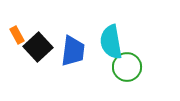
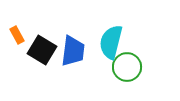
cyan semicircle: rotated 24 degrees clockwise
black square: moved 4 px right, 3 px down; rotated 16 degrees counterclockwise
